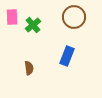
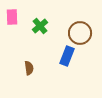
brown circle: moved 6 px right, 16 px down
green cross: moved 7 px right, 1 px down
